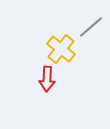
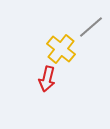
red arrow: rotated 10 degrees clockwise
